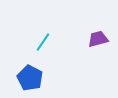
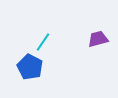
blue pentagon: moved 11 px up
